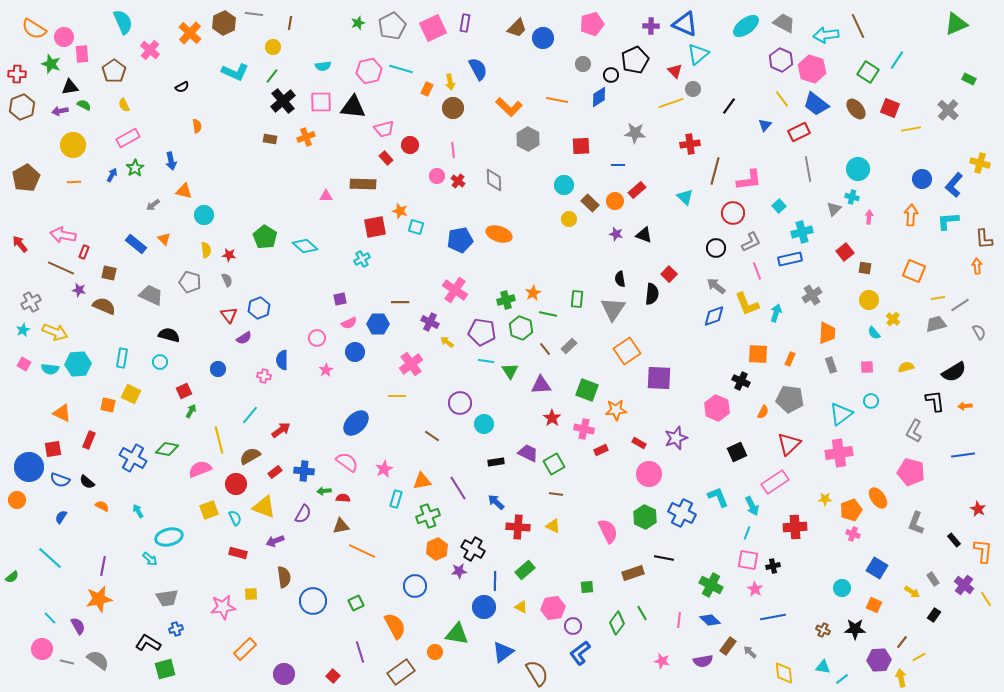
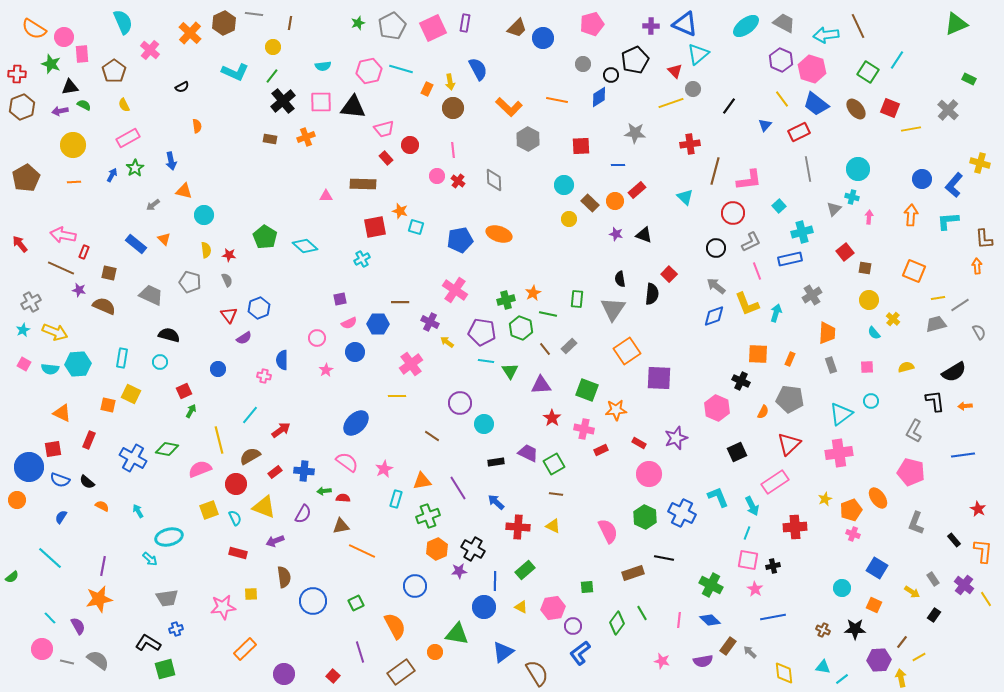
yellow star at (825, 499): rotated 24 degrees counterclockwise
